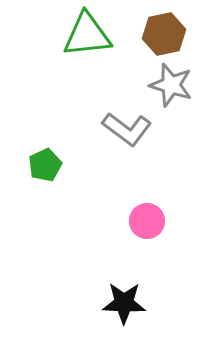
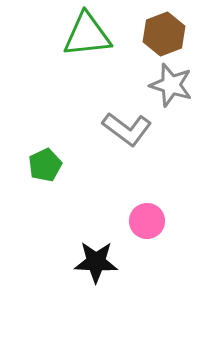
brown hexagon: rotated 9 degrees counterclockwise
black star: moved 28 px left, 41 px up
